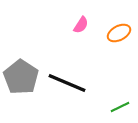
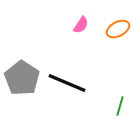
orange ellipse: moved 1 px left, 4 px up
gray pentagon: moved 1 px right, 1 px down
green line: moved 1 px up; rotated 48 degrees counterclockwise
